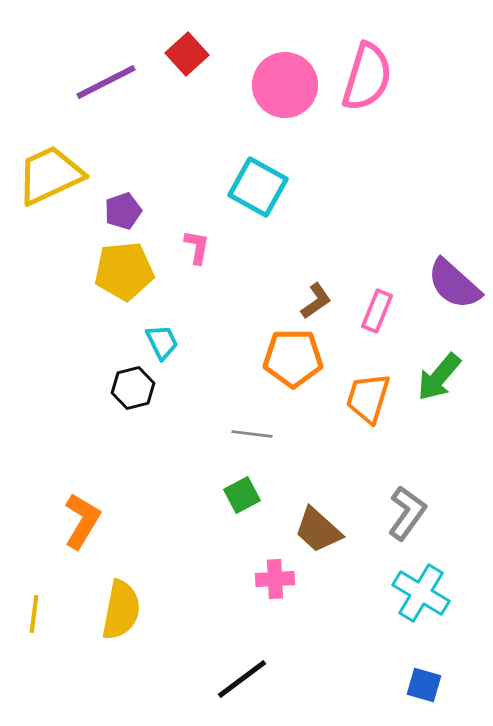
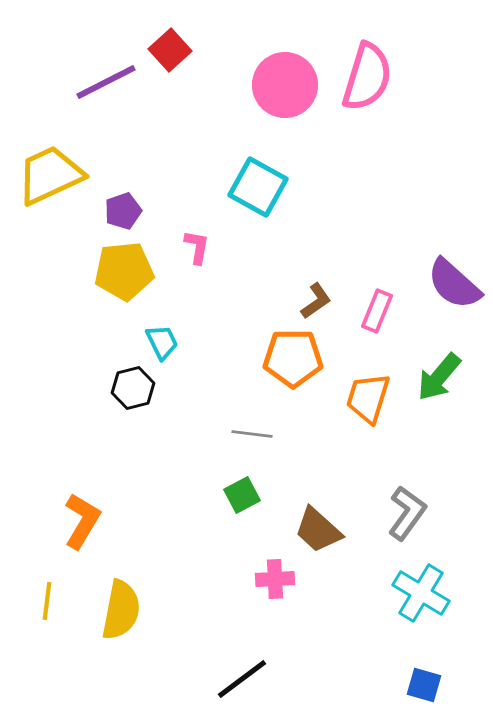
red square: moved 17 px left, 4 px up
yellow line: moved 13 px right, 13 px up
